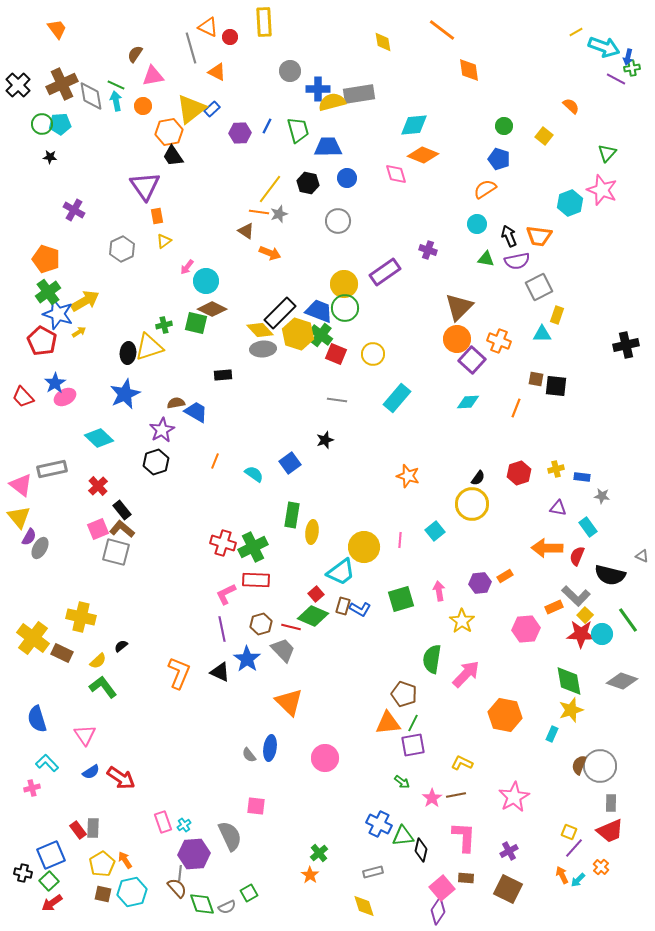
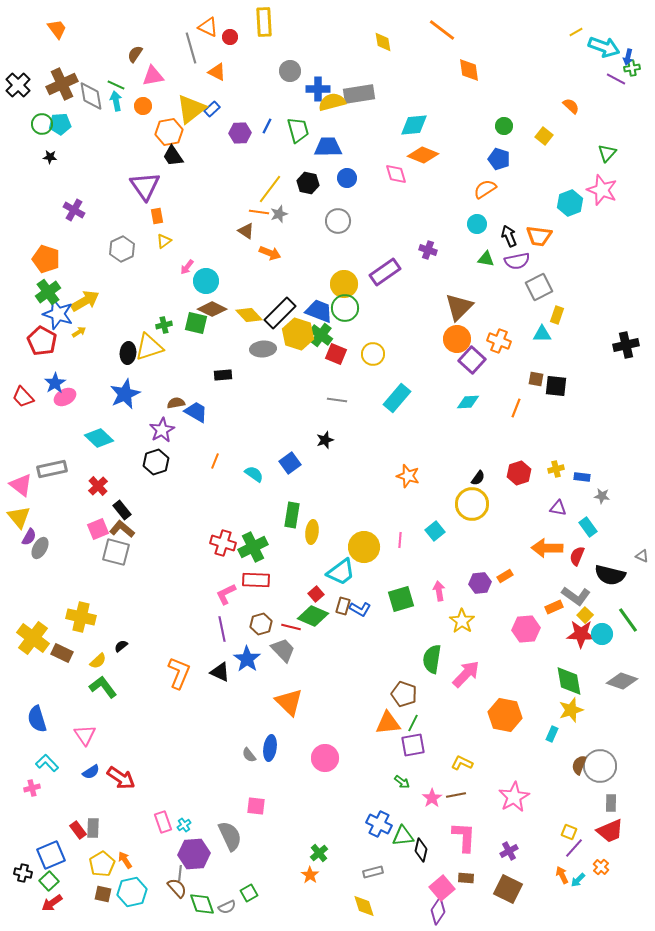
yellow diamond at (260, 330): moved 11 px left, 15 px up
gray L-shape at (576, 596): rotated 8 degrees counterclockwise
